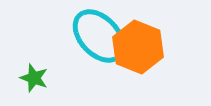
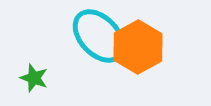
orange hexagon: rotated 9 degrees clockwise
